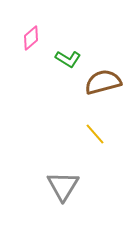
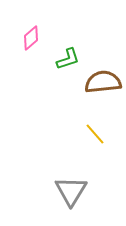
green L-shape: rotated 50 degrees counterclockwise
brown semicircle: rotated 9 degrees clockwise
gray triangle: moved 8 px right, 5 px down
